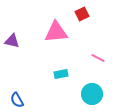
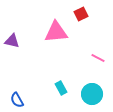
red square: moved 1 px left
cyan rectangle: moved 14 px down; rotated 72 degrees clockwise
